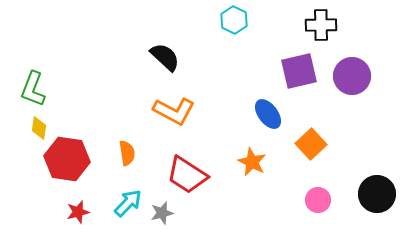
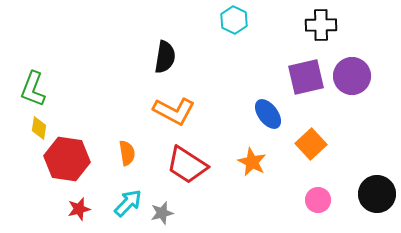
black semicircle: rotated 56 degrees clockwise
purple square: moved 7 px right, 6 px down
red trapezoid: moved 10 px up
red star: moved 1 px right, 3 px up
